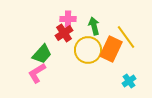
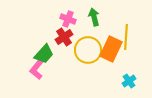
pink cross: rotated 21 degrees clockwise
green arrow: moved 9 px up
red cross: moved 4 px down
yellow line: rotated 40 degrees clockwise
green trapezoid: moved 2 px right
pink L-shape: moved 4 px up; rotated 20 degrees counterclockwise
